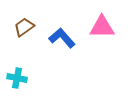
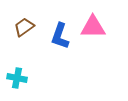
pink triangle: moved 9 px left
blue L-shape: moved 2 px left, 2 px up; rotated 120 degrees counterclockwise
